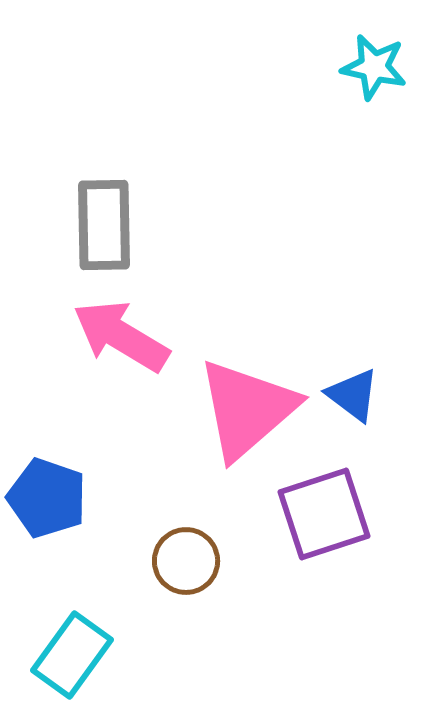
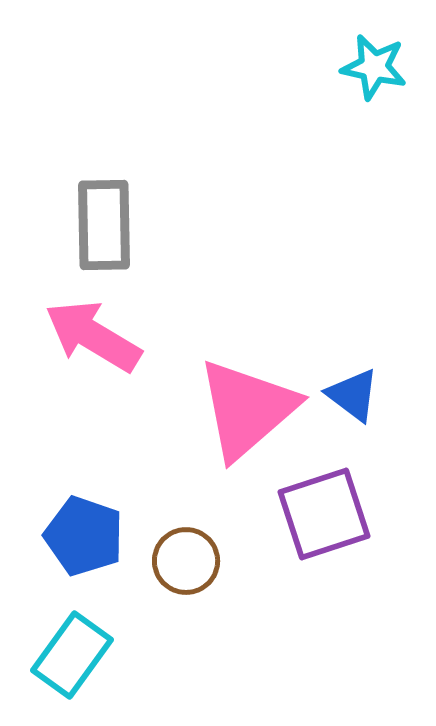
pink arrow: moved 28 px left
blue pentagon: moved 37 px right, 38 px down
